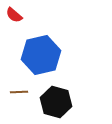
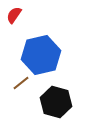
red semicircle: rotated 84 degrees clockwise
brown line: moved 2 px right, 9 px up; rotated 36 degrees counterclockwise
